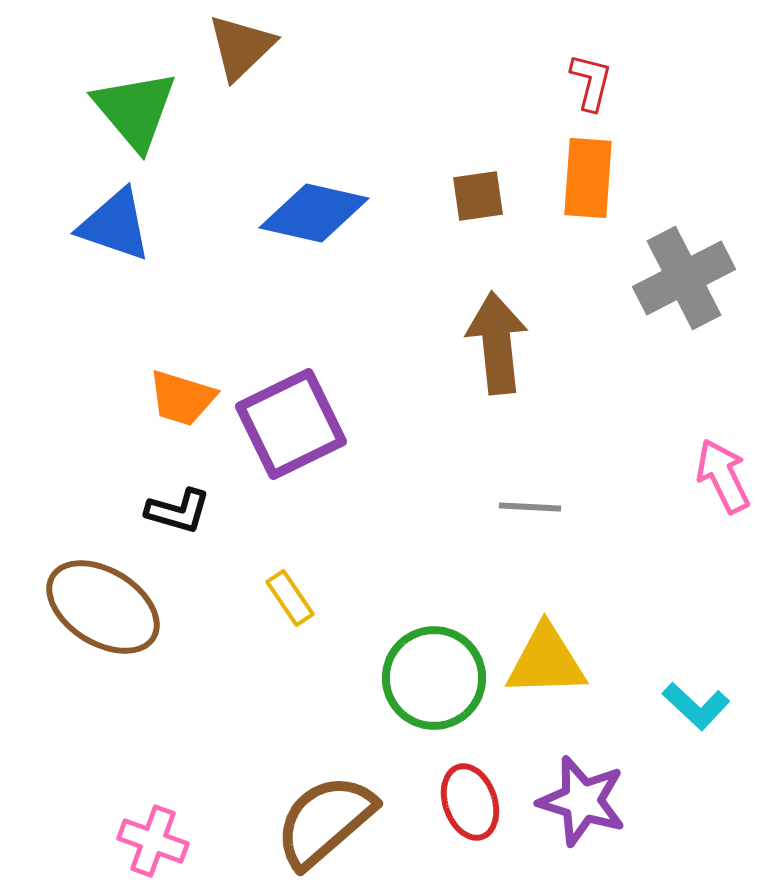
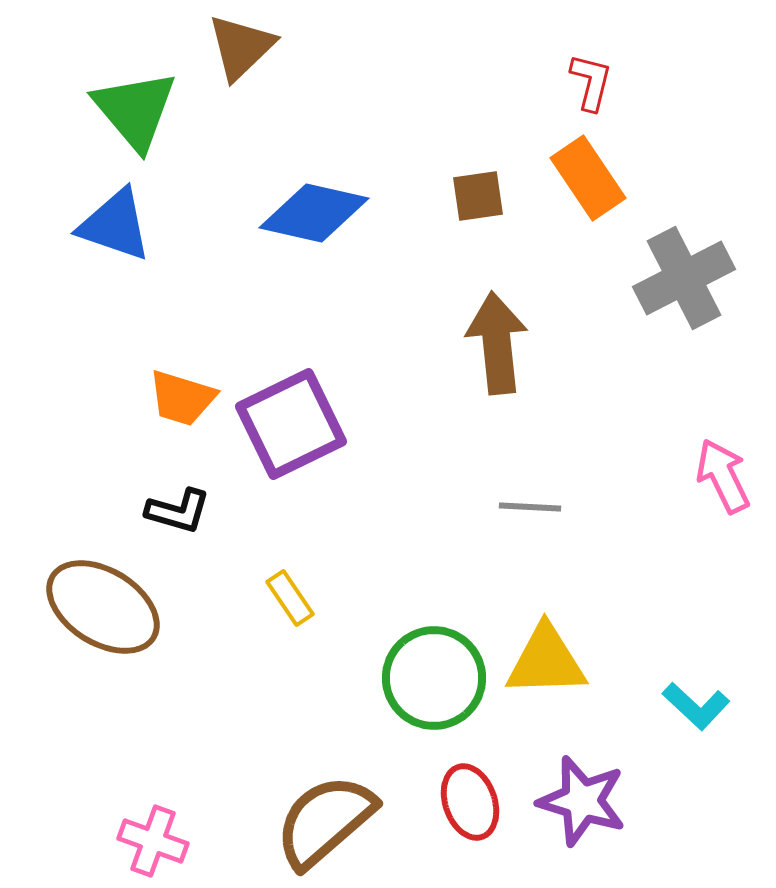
orange rectangle: rotated 38 degrees counterclockwise
